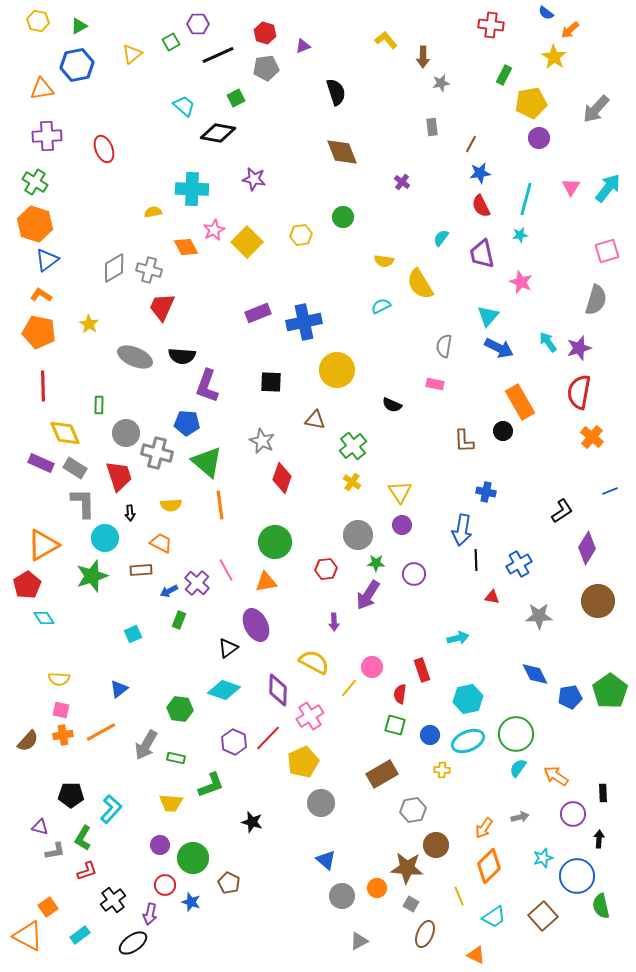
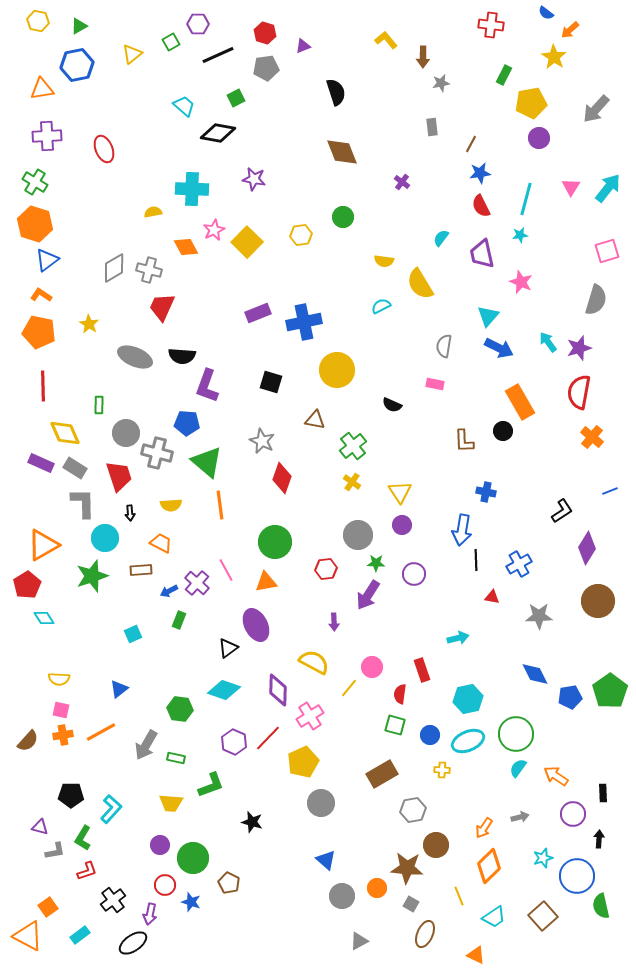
black square at (271, 382): rotated 15 degrees clockwise
